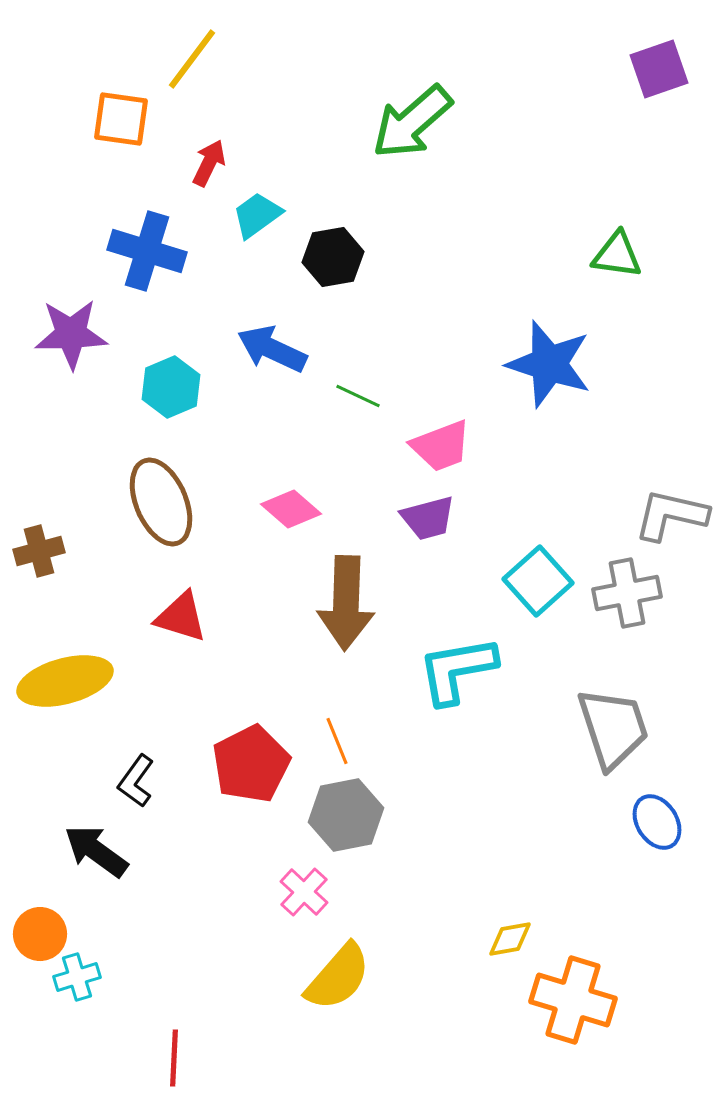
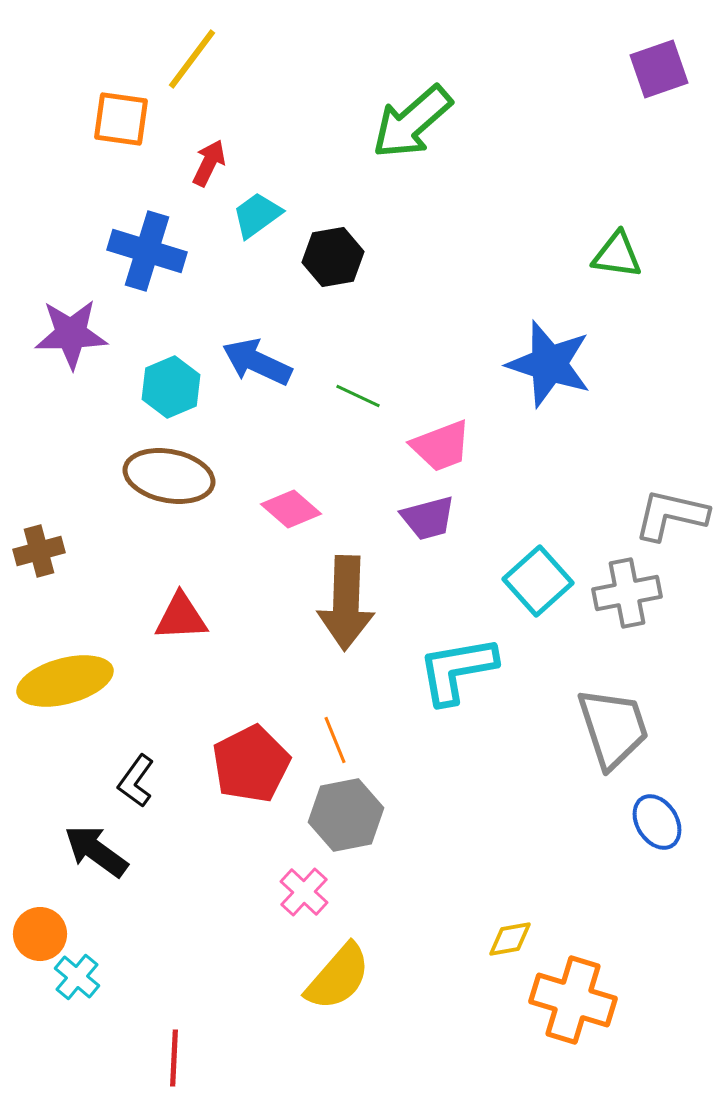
blue arrow: moved 15 px left, 13 px down
brown ellipse: moved 8 px right, 26 px up; rotated 56 degrees counterclockwise
red triangle: rotated 20 degrees counterclockwise
orange line: moved 2 px left, 1 px up
cyan cross: rotated 33 degrees counterclockwise
